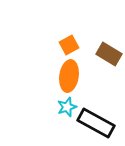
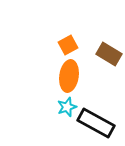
orange square: moved 1 px left
